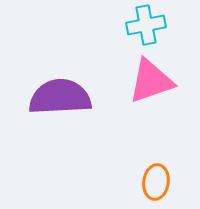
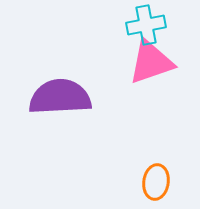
pink triangle: moved 19 px up
